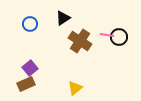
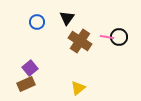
black triangle: moved 4 px right; rotated 21 degrees counterclockwise
blue circle: moved 7 px right, 2 px up
pink line: moved 2 px down
yellow triangle: moved 3 px right
